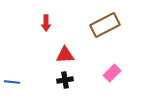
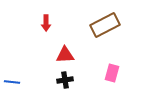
pink rectangle: rotated 30 degrees counterclockwise
